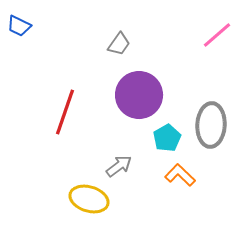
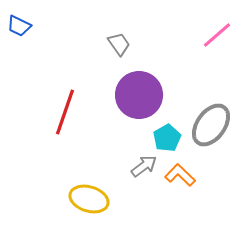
gray trapezoid: rotated 70 degrees counterclockwise
gray ellipse: rotated 33 degrees clockwise
gray arrow: moved 25 px right
